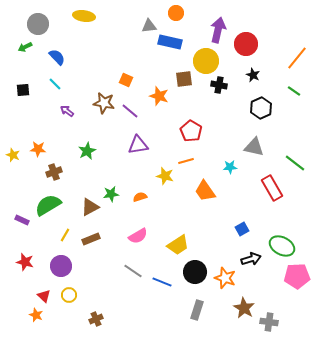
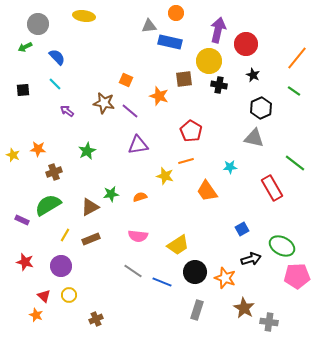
yellow circle at (206, 61): moved 3 px right
gray triangle at (254, 147): moved 9 px up
orange trapezoid at (205, 191): moved 2 px right
pink semicircle at (138, 236): rotated 36 degrees clockwise
